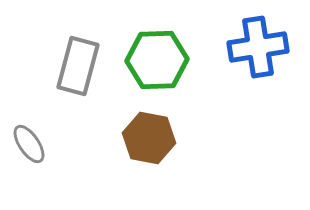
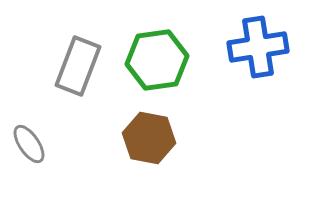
green hexagon: rotated 6 degrees counterclockwise
gray rectangle: rotated 6 degrees clockwise
